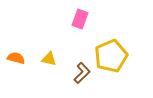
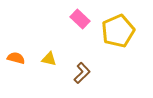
pink rectangle: rotated 66 degrees counterclockwise
yellow pentagon: moved 7 px right, 25 px up
